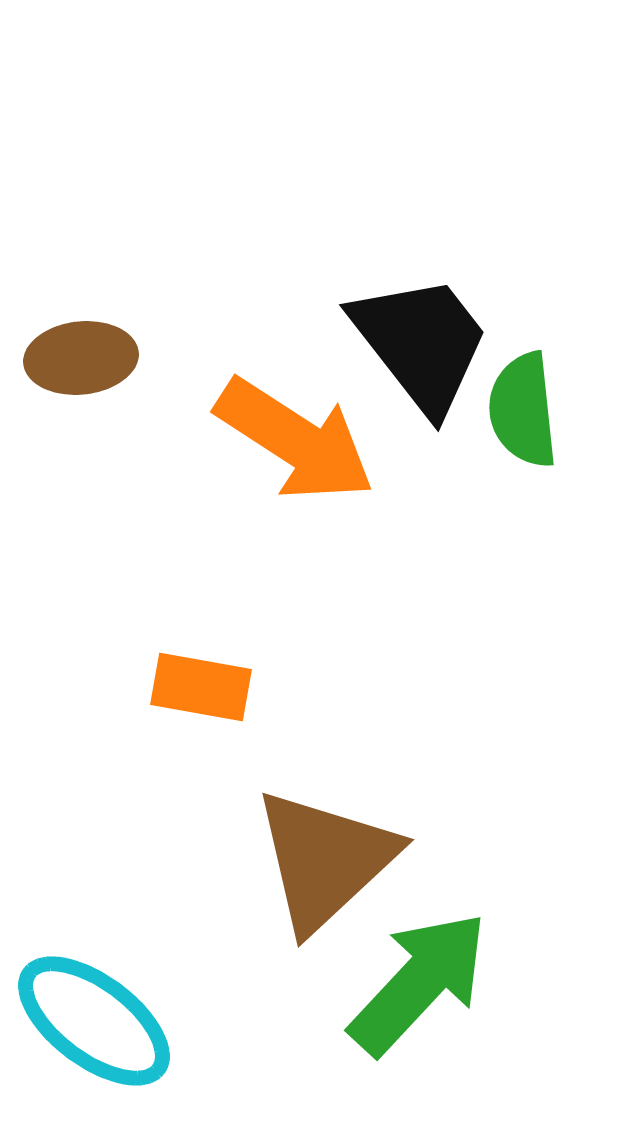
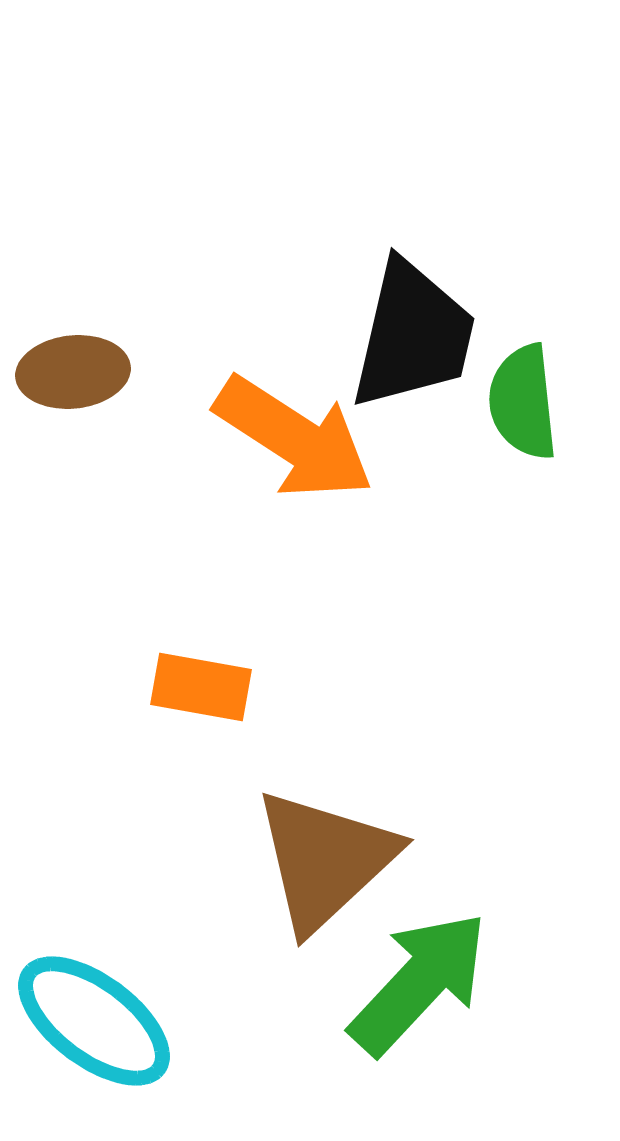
black trapezoid: moved 8 px left, 8 px up; rotated 51 degrees clockwise
brown ellipse: moved 8 px left, 14 px down
green semicircle: moved 8 px up
orange arrow: moved 1 px left, 2 px up
